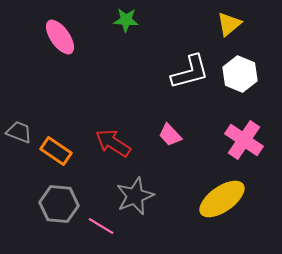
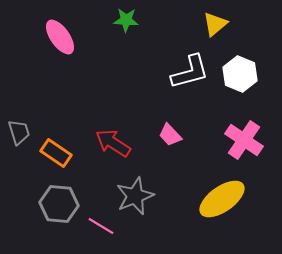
yellow triangle: moved 14 px left
gray trapezoid: rotated 52 degrees clockwise
orange rectangle: moved 2 px down
